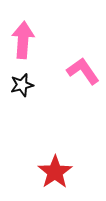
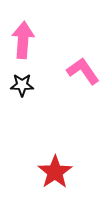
black star: rotated 15 degrees clockwise
